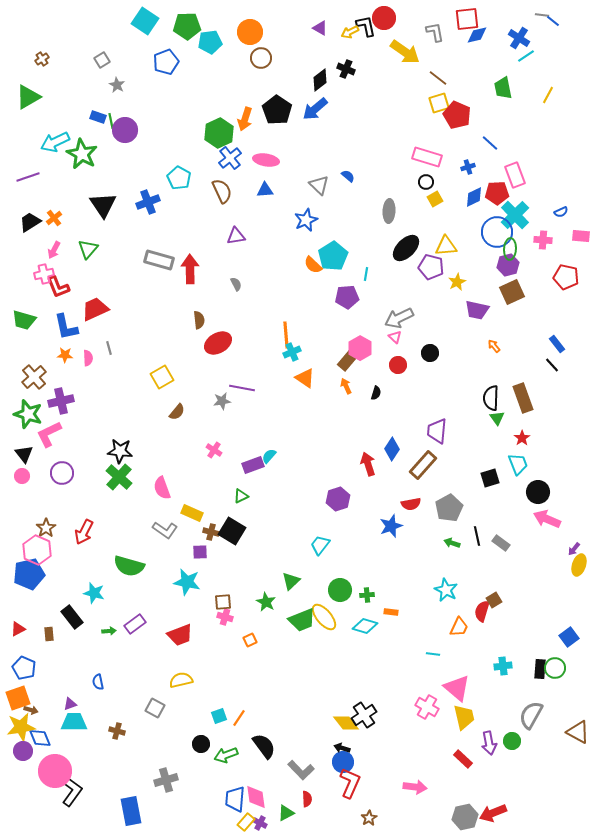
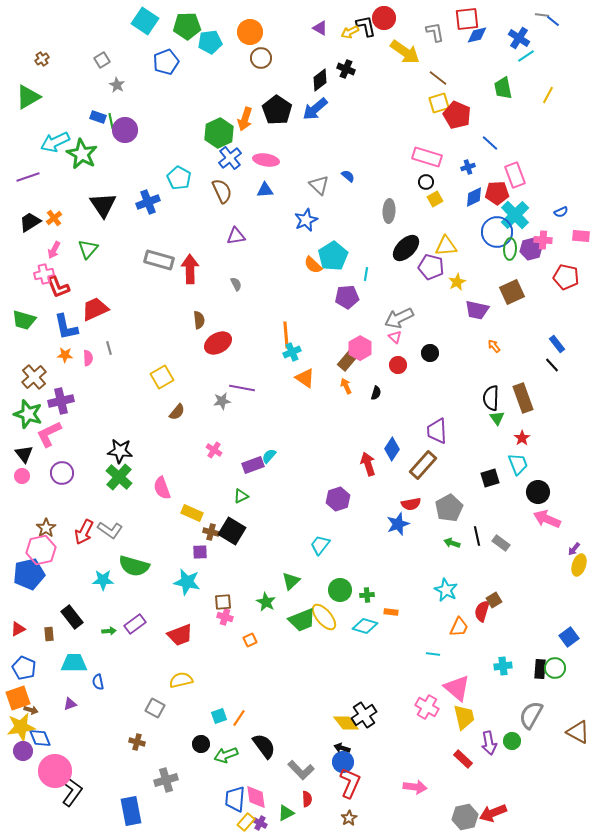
purple hexagon at (508, 265): moved 23 px right, 16 px up
purple trapezoid at (437, 431): rotated 8 degrees counterclockwise
blue star at (391, 526): moved 7 px right, 2 px up
gray L-shape at (165, 530): moved 55 px left
pink hexagon at (37, 550): moved 4 px right; rotated 24 degrees clockwise
green semicircle at (129, 566): moved 5 px right
cyan star at (94, 593): moved 9 px right, 13 px up; rotated 15 degrees counterclockwise
cyan trapezoid at (74, 722): moved 59 px up
brown cross at (117, 731): moved 20 px right, 11 px down
brown star at (369, 818): moved 20 px left
